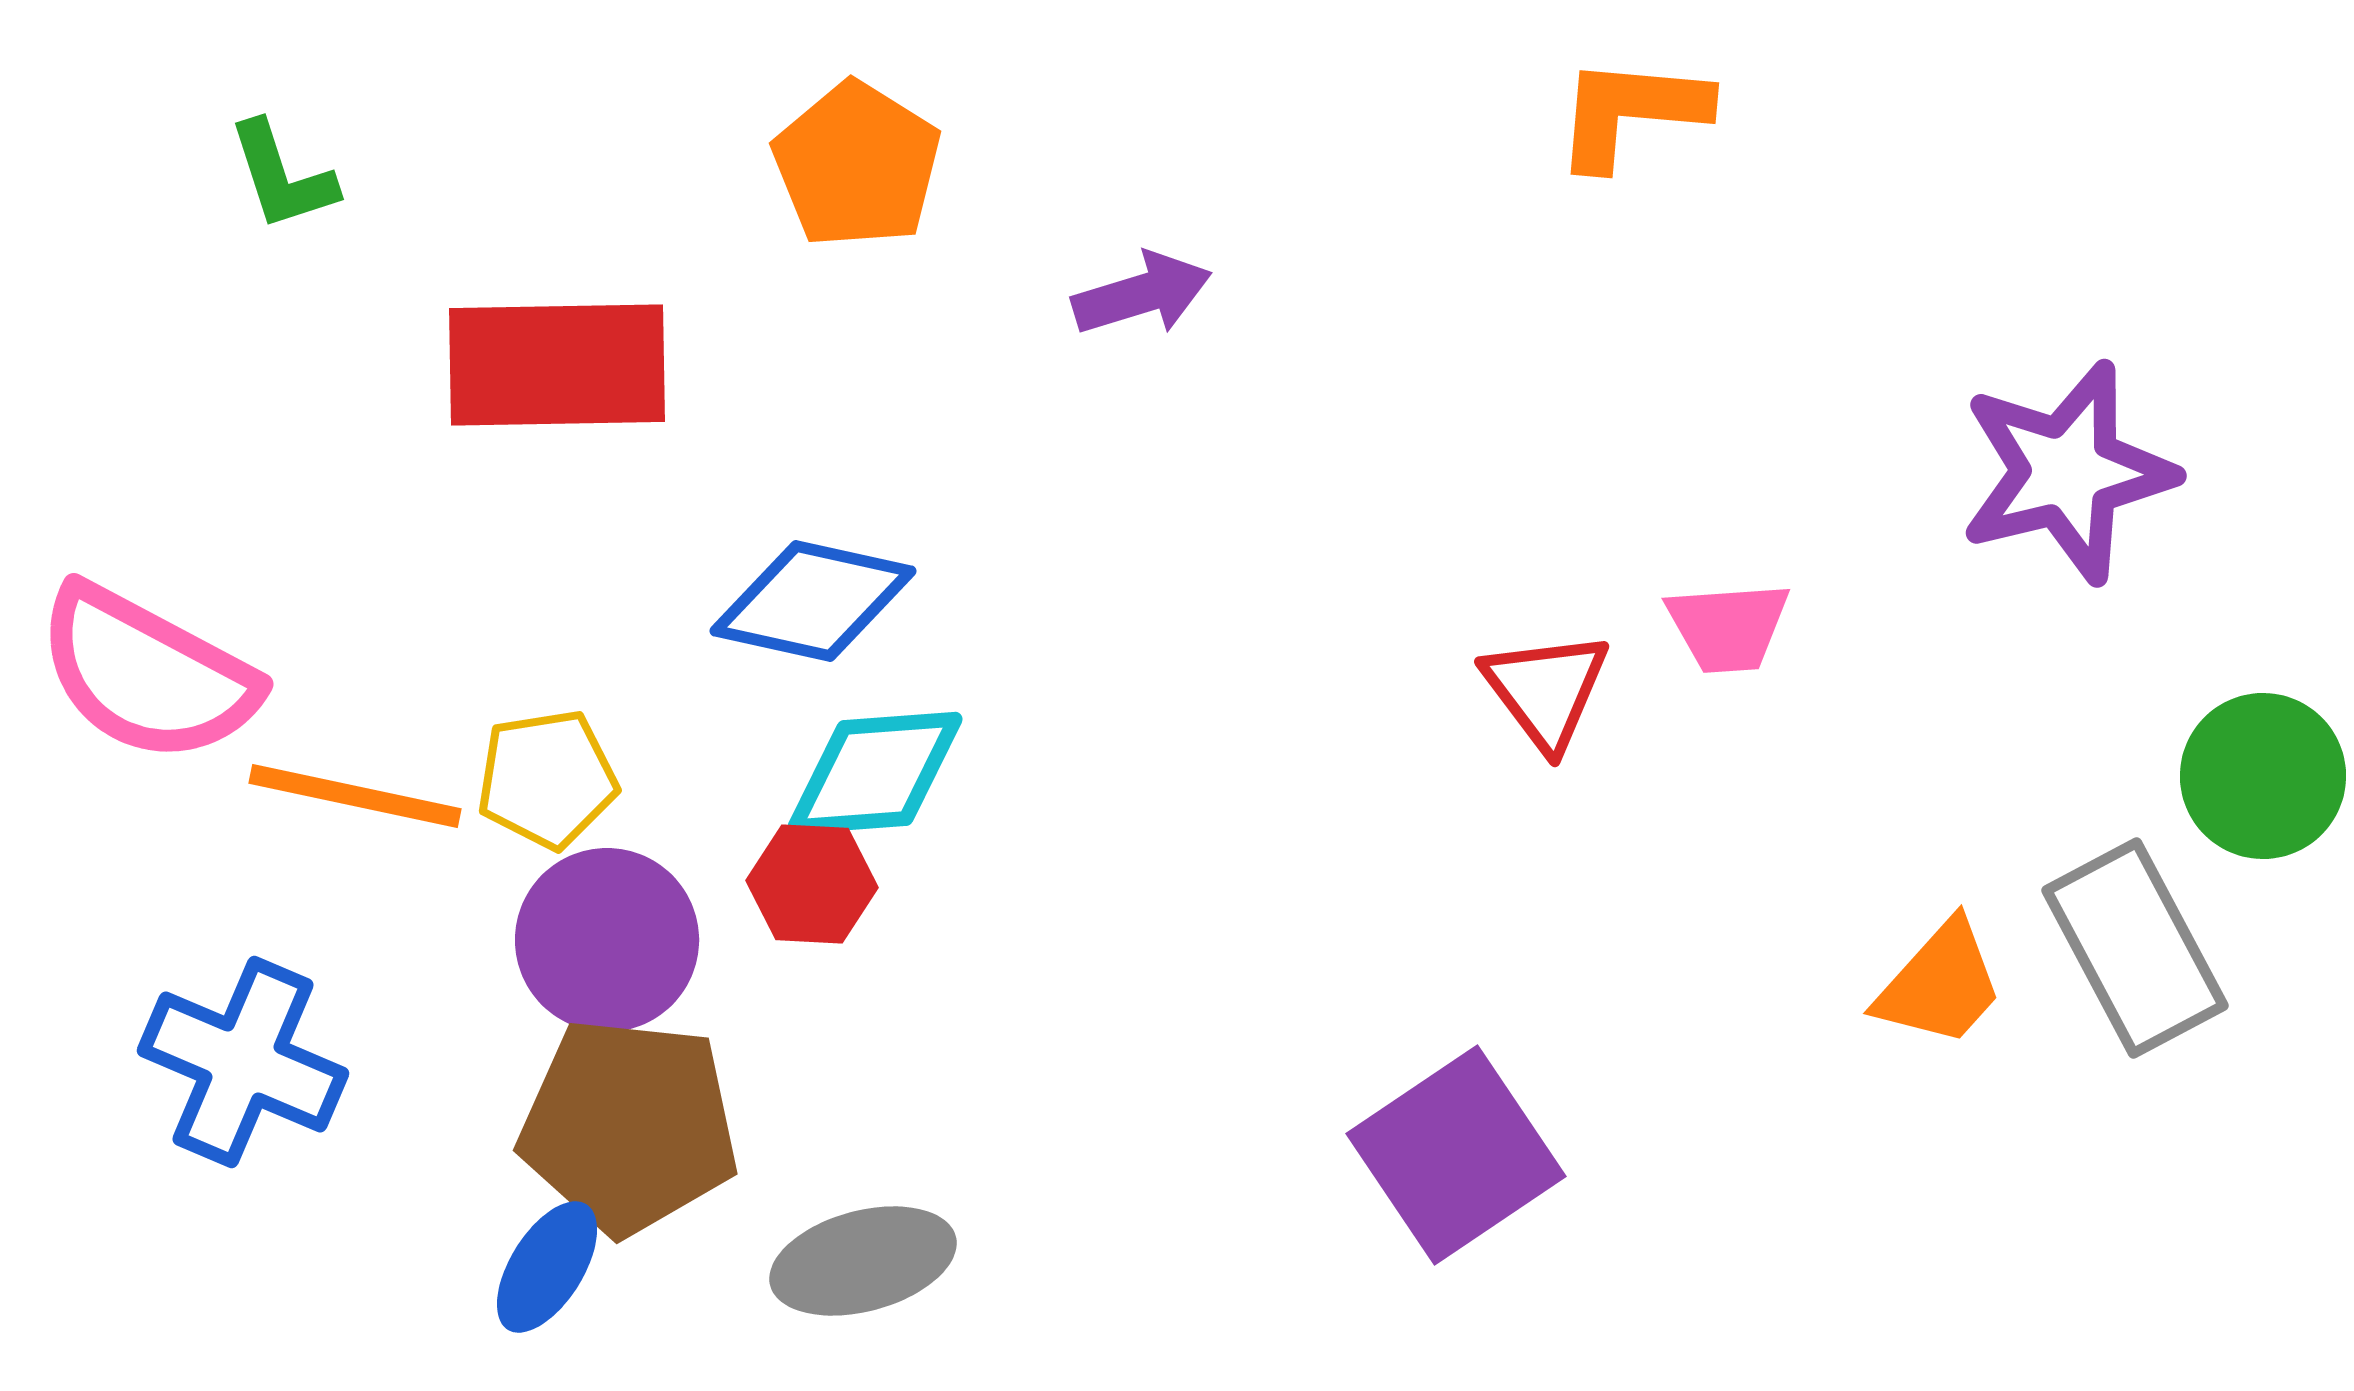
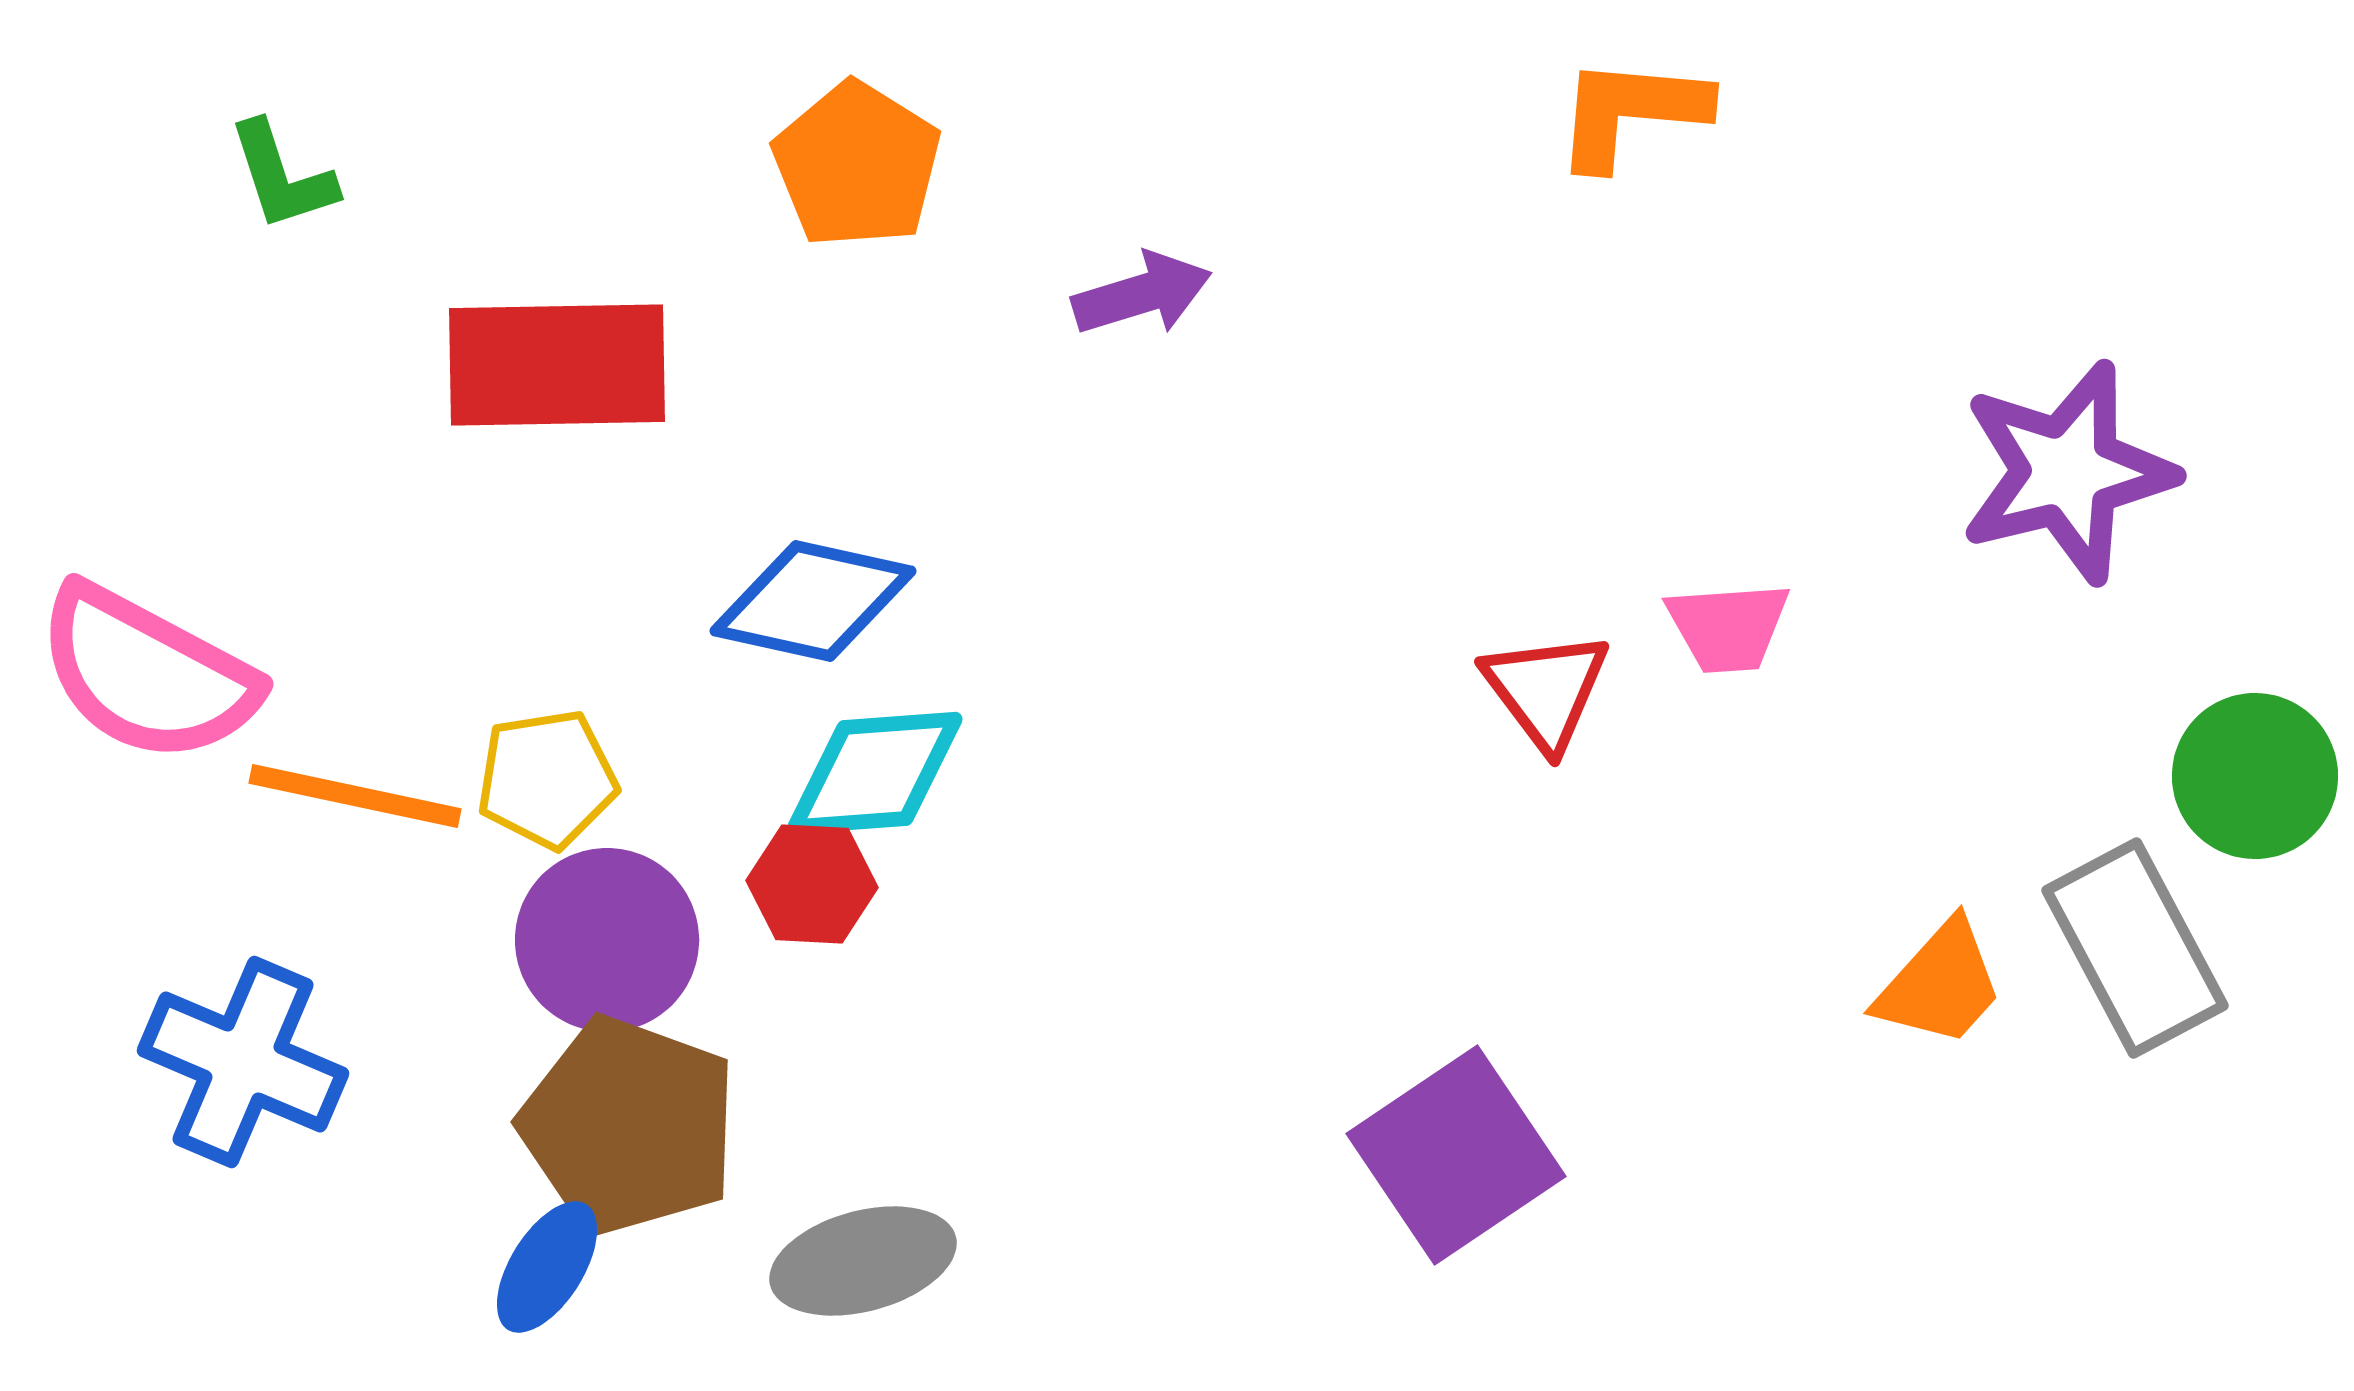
green circle: moved 8 px left
brown pentagon: rotated 14 degrees clockwise
